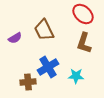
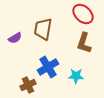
brown trapezoid: moved 1 px left, 1 px up; rotated 35 degrees clockwise
brown cross: moved 3 px down; rotated 21 degrees counterclockwise
